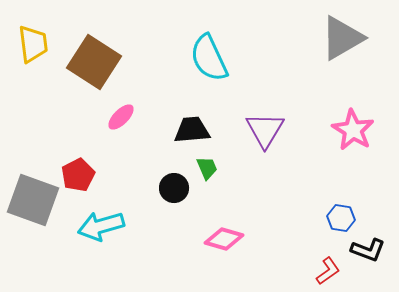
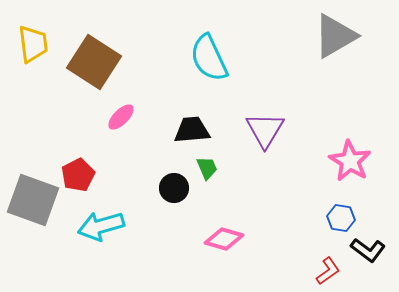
gray triangle: moved 7 px left, 2 px up
pink star: moved 3 px left, 31 px down
black L-shape: rotated 16 degrees clockwise
